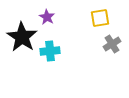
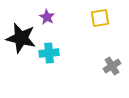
black star: moved 1 px left, 1 px down; rotated 20 degrees counterclockwise
gray cross: moved 22 px down
cyan cross: moved 1 px left, 2 px down
